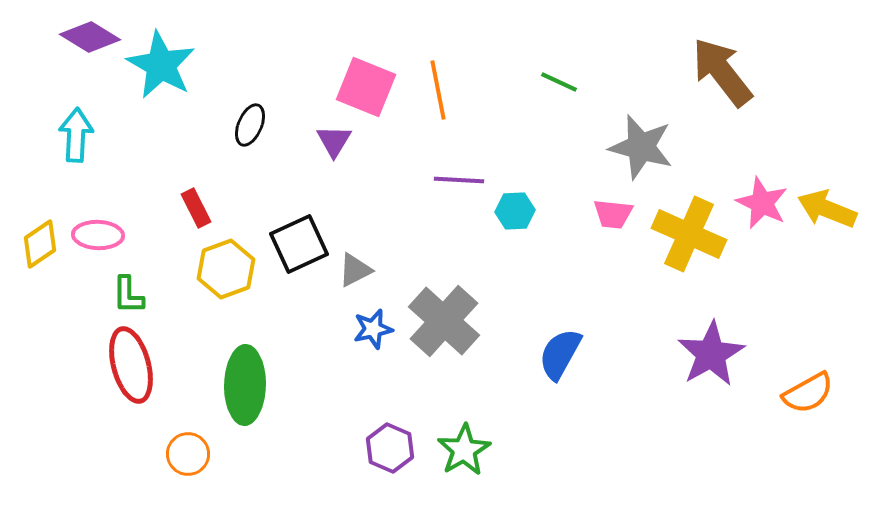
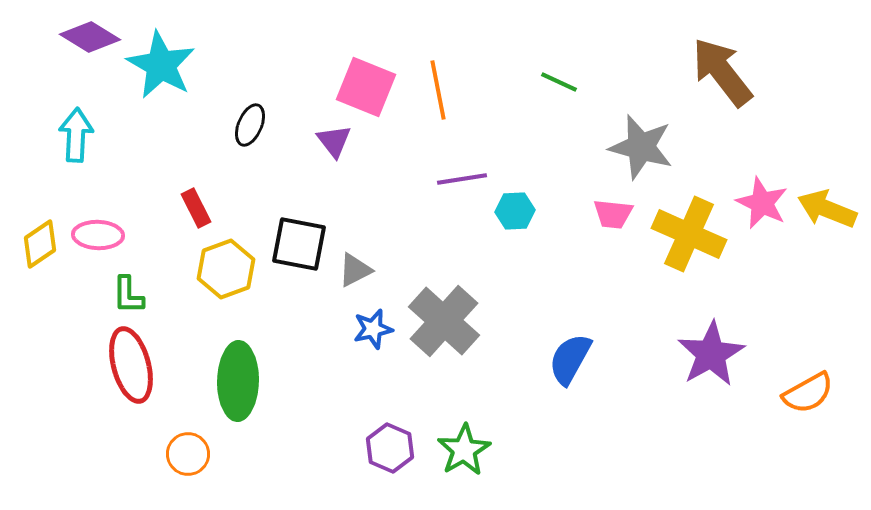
purple triangle: rotated 9 degrees counterclockwise
purple line: moved 3 px right, 1 px up; rotated 12 degrees counterclockwise
black square: rotated 36 degrees clockwise
blue semicircle: moved 10 px right, 5 px down
green ellipse: moved 7 px left, 4 px up
